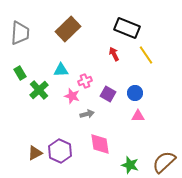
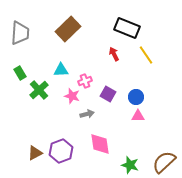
blue circle: moved 1 px right, 4 px down
purple hexagon: moved 1 px right; rotated 15 degrees clockwise
